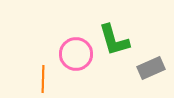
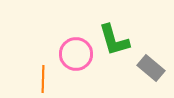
gray rectangle: rotated 64 degrees clockwise
